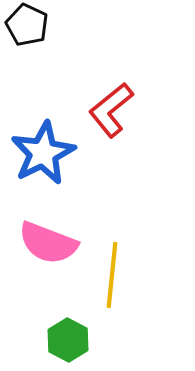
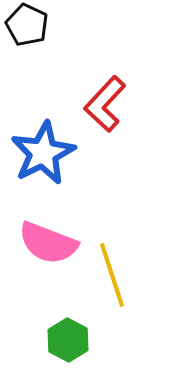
red L-shape: moved 6 px left, 6 px up; rotated 8 degrees counterclockwise
yellow line: rotated 24 degrees counterclockwise
